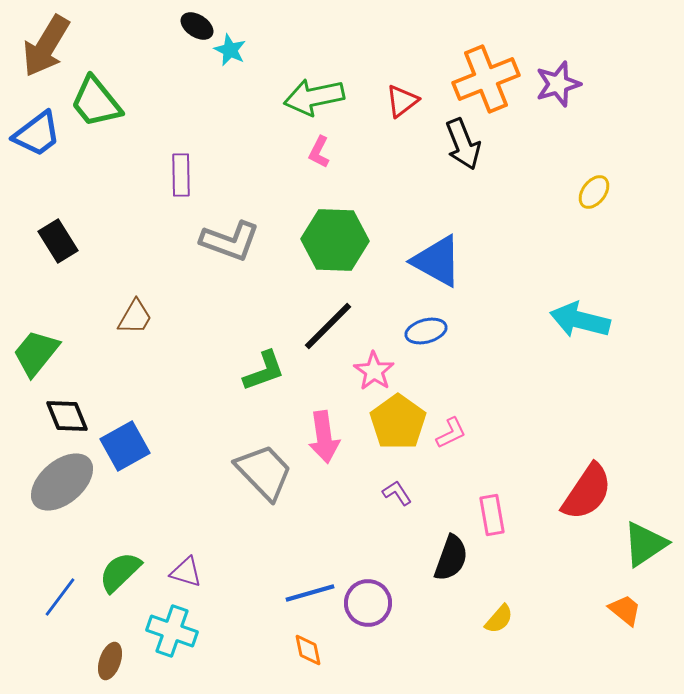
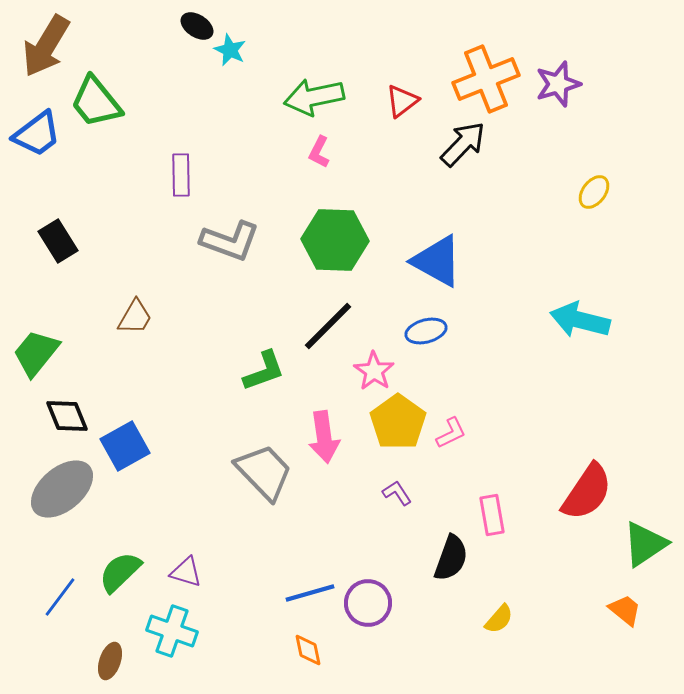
black arrow at (463, 144): rotated 114 degrees counterclockwise
gray ellipse at (62, 482): moved 7 px down
